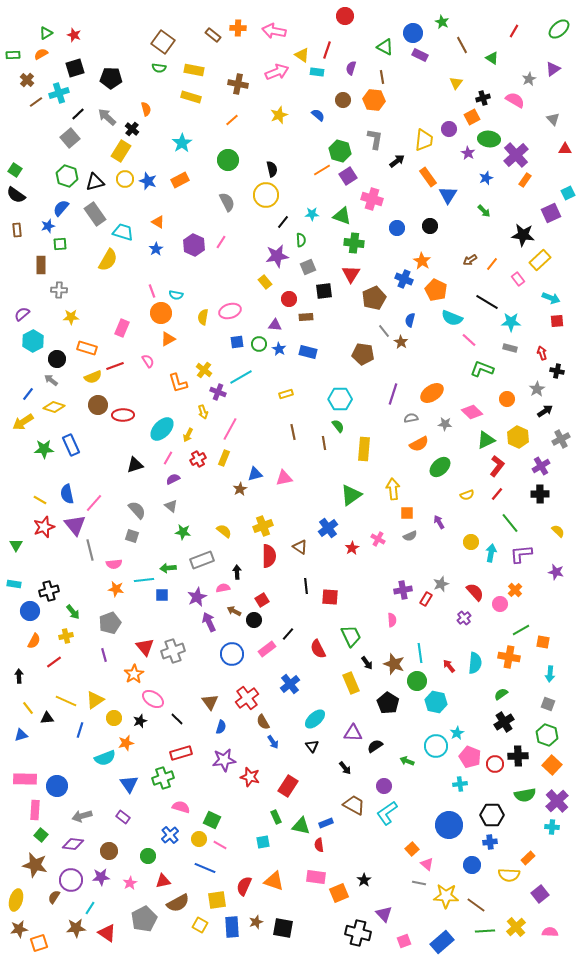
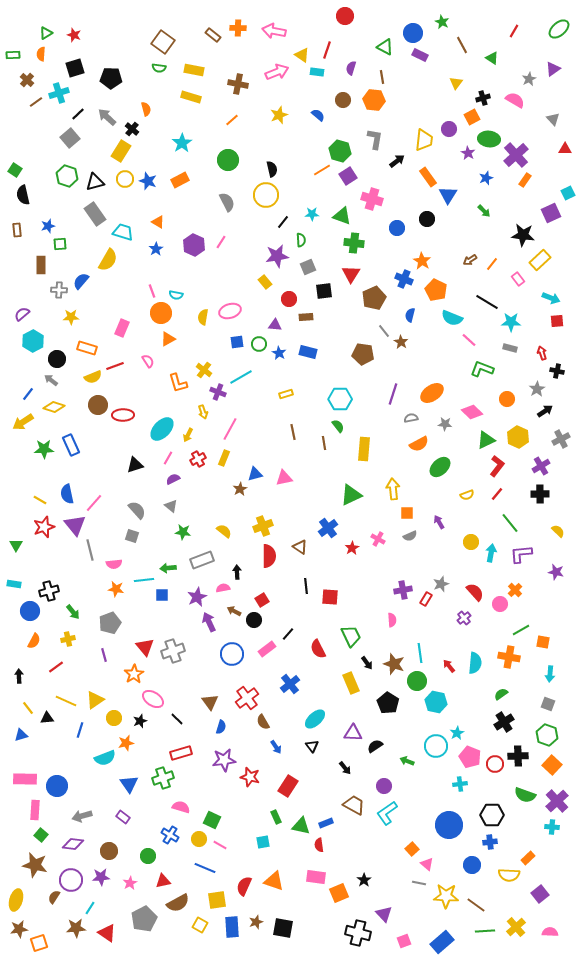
orange semicircle at (41, 54): rotated 56 degrees counterclockwise
black semicircle at (16, 195): moved 7 px right; rotated 42 degrees clockwise
blue semicircle at (61, 208): moved 20 px right, 73 px down
black circle at (430, 226): moved 3 px left, 7 px up
blue semicircle at (410, 320): moved 5 px up
blue star at (279, 349): moved 4 px down
green triangle at (351, 495): rotated 10 degrees clockwise
yellow cross at (66, 636): moved 2 px right, 3 px down
red line at (54, 662): moved 2 px right, 5 px down
blue arrow at (273, 742): moved 3 px right, 5 px down
green semicircle at (525, 795): rotated 30 degrees clockwise
blue cross at (170, 835): rotated 18 degrees counterclockwise
